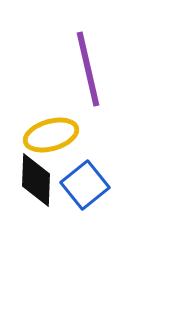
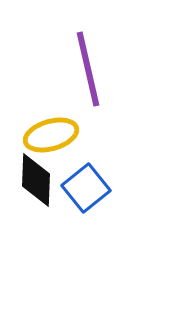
blue square: moved 1 px right, 3 px down
